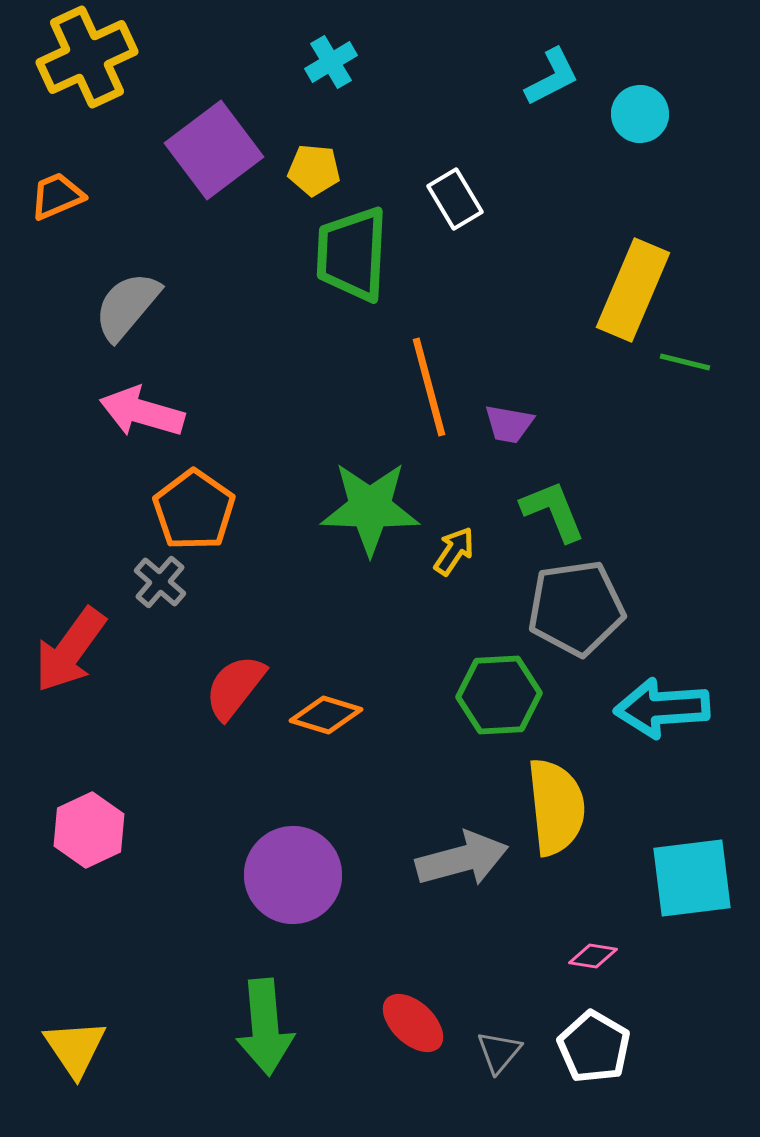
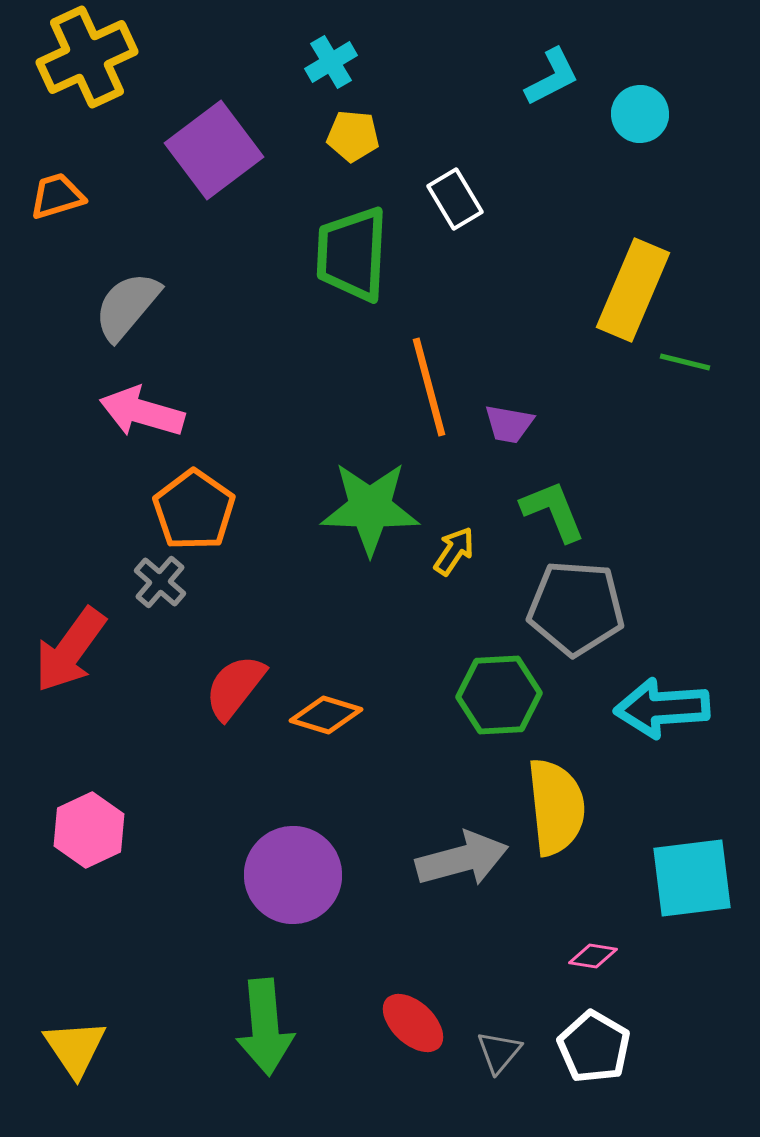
yellow pentagon: moved 39 px right, 34 px up
orange trapezoid: rotated 6 degrees clockwise
gray pentagon: rotated 12 degrees clockwise
